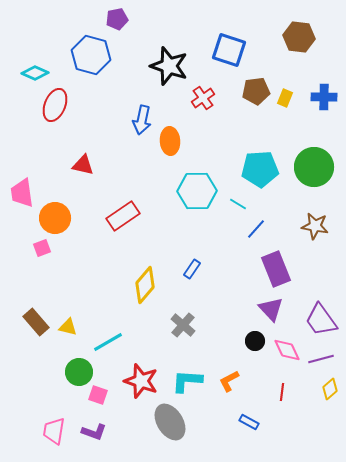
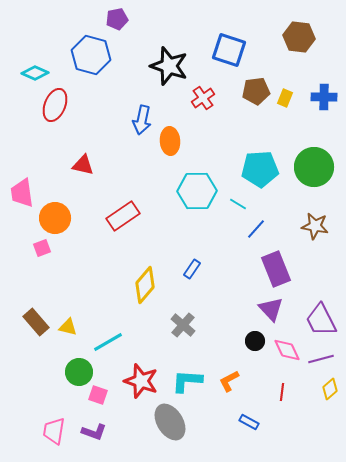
purple trapezoid at (321, 320): rotated 9 degrees clockwise
